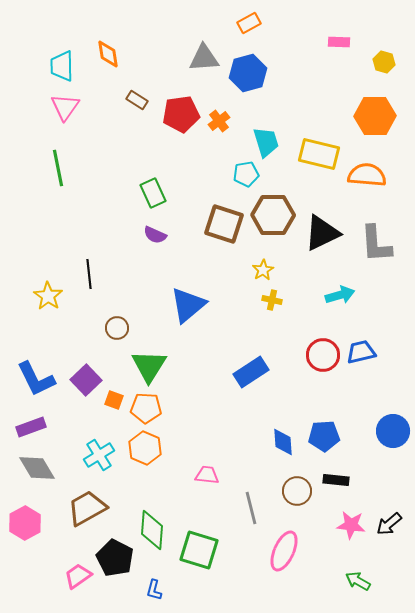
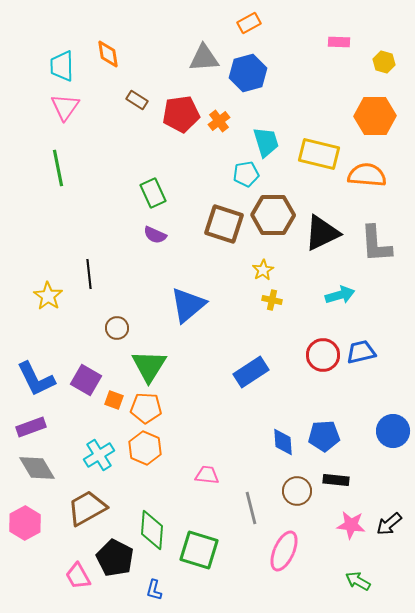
purple square at (86, 380): rotated 16 degrees counterclockwise
pink trapezoid at (78, 576): rotated 84 degrees counterclockwise
